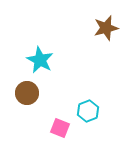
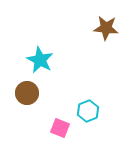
brown star: rotated 20 degrees clockwise
